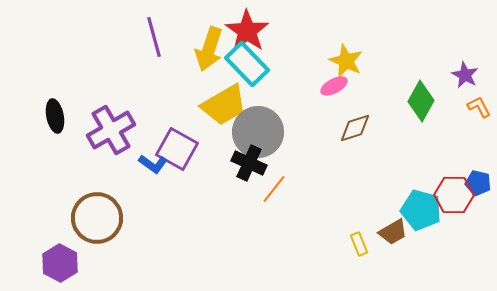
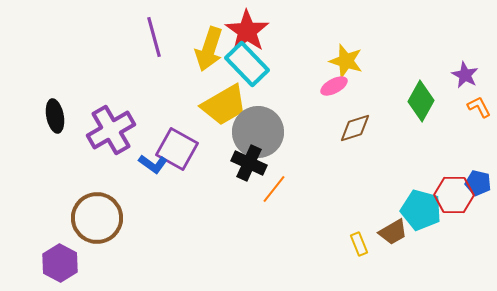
yellow star: rotated 8 degrees counterclockwise
